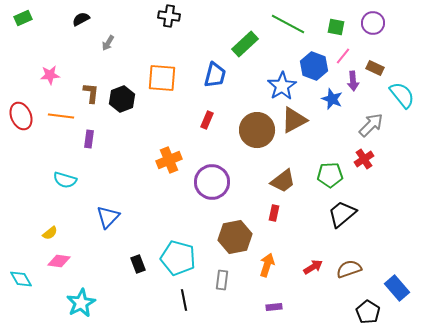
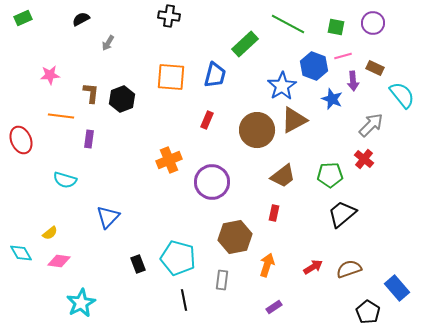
pink line at (343, 56): rotated 36 degrees clockwise
orange square at (162, 78): moved 9 px right, 1 px up
red ellipse at (21, 116): moved 24 px down
red cross at (364, 159): rotated 18 degrees counterclockwise
brown trapezoid at (283, 181): moved 5 px up
cyan diamond at (21, 279): moved 26 px up
purple rectangle at (274, 307): rotated 28 degrees counterclockwise
